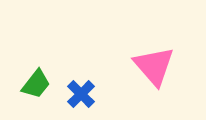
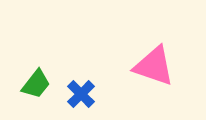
pink triangle: rotated 30 degrees counterclockwise
